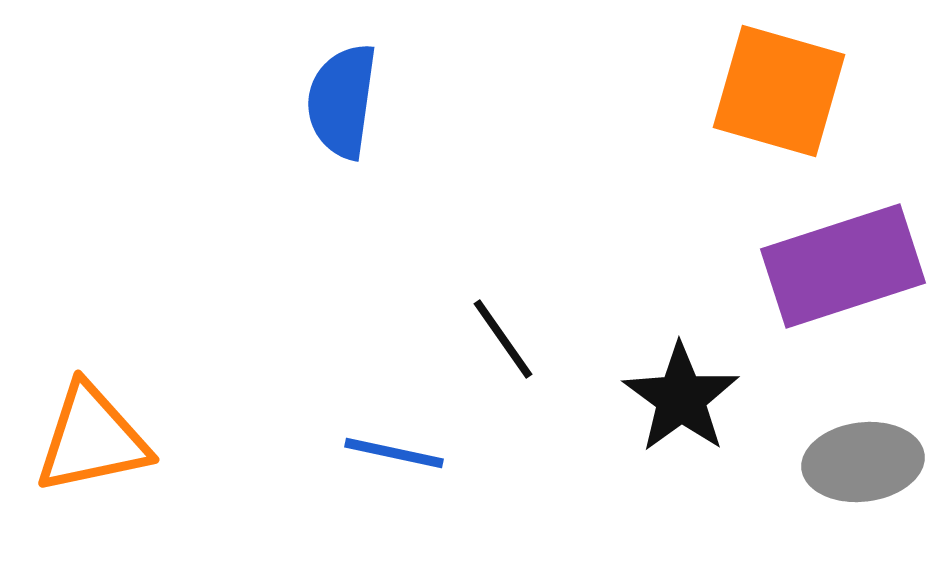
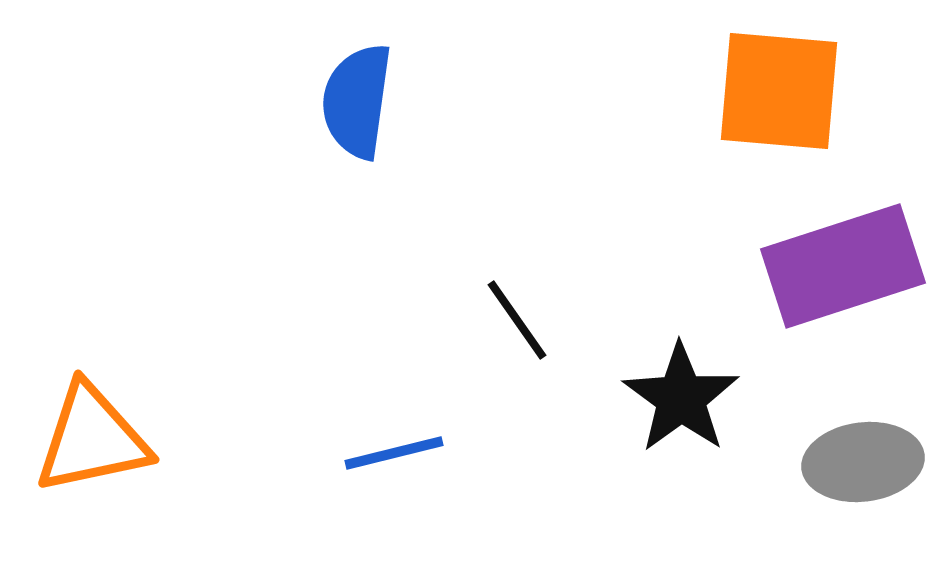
orange square: rotated 11 degrees counterclockwise
blue semicircle: moved 15 px right
black line: moved 14 px right, 19 px up
blue line: rotated 26 degrees counterclockwise
